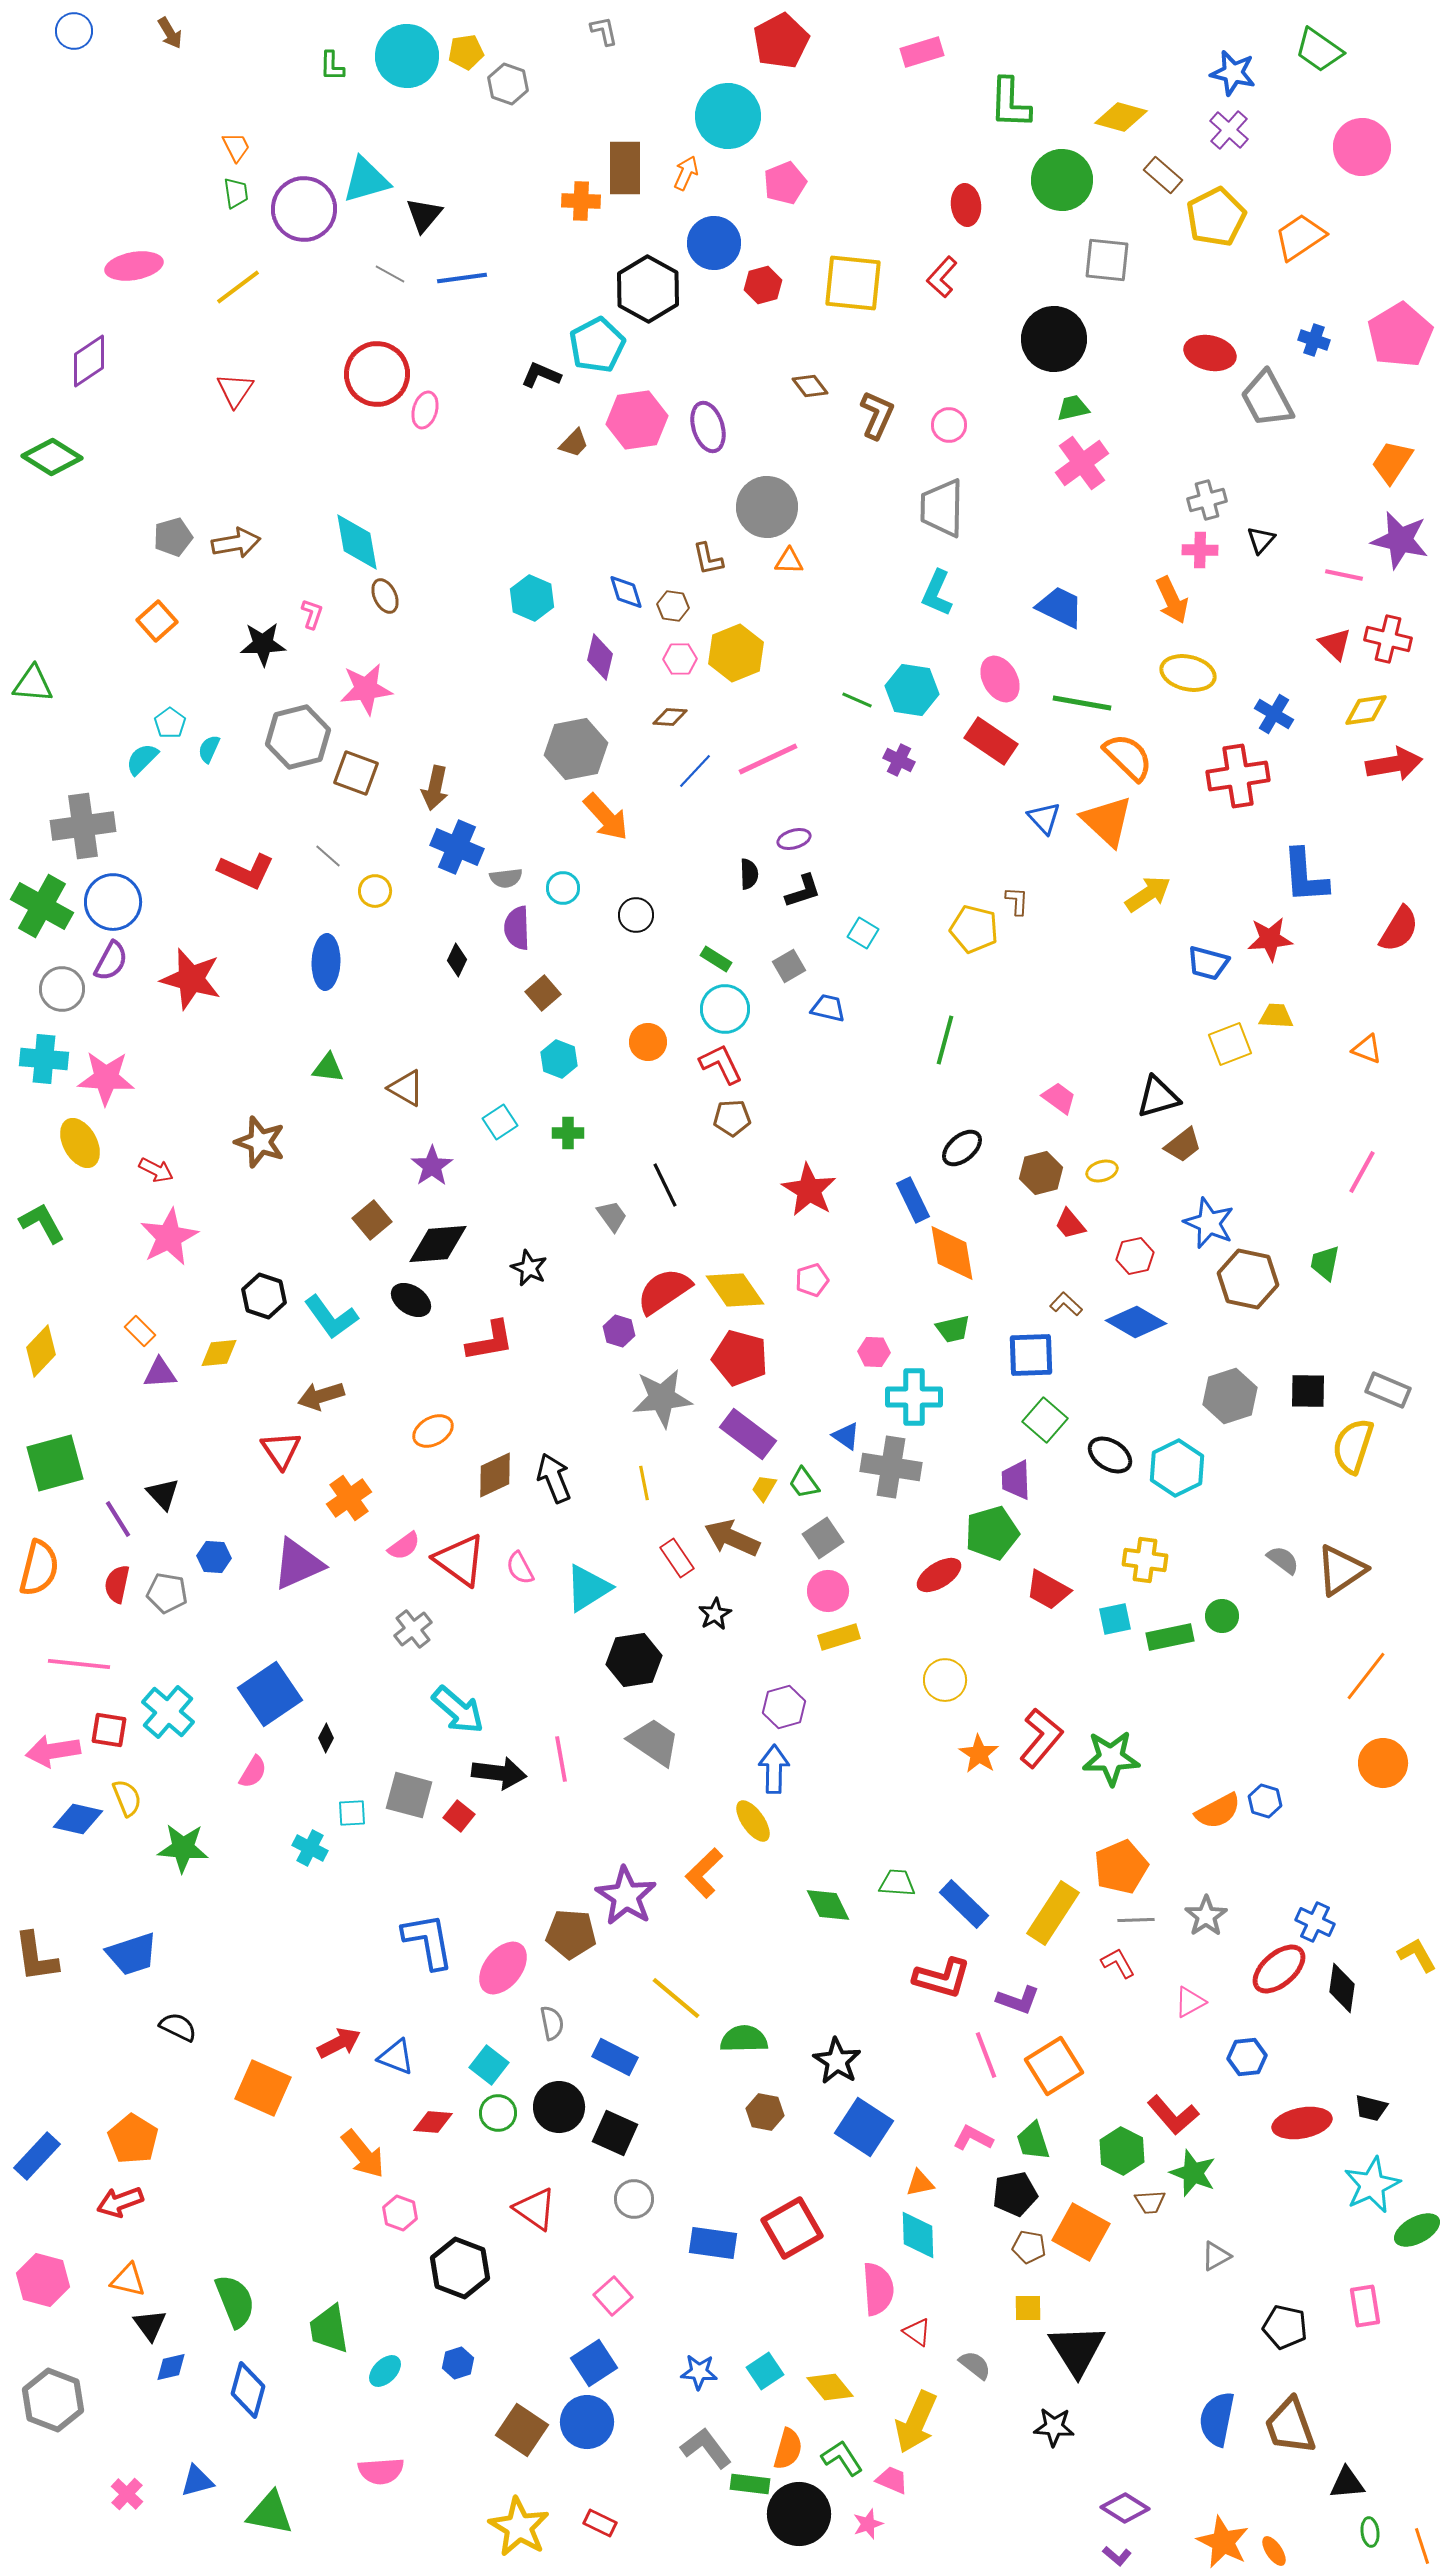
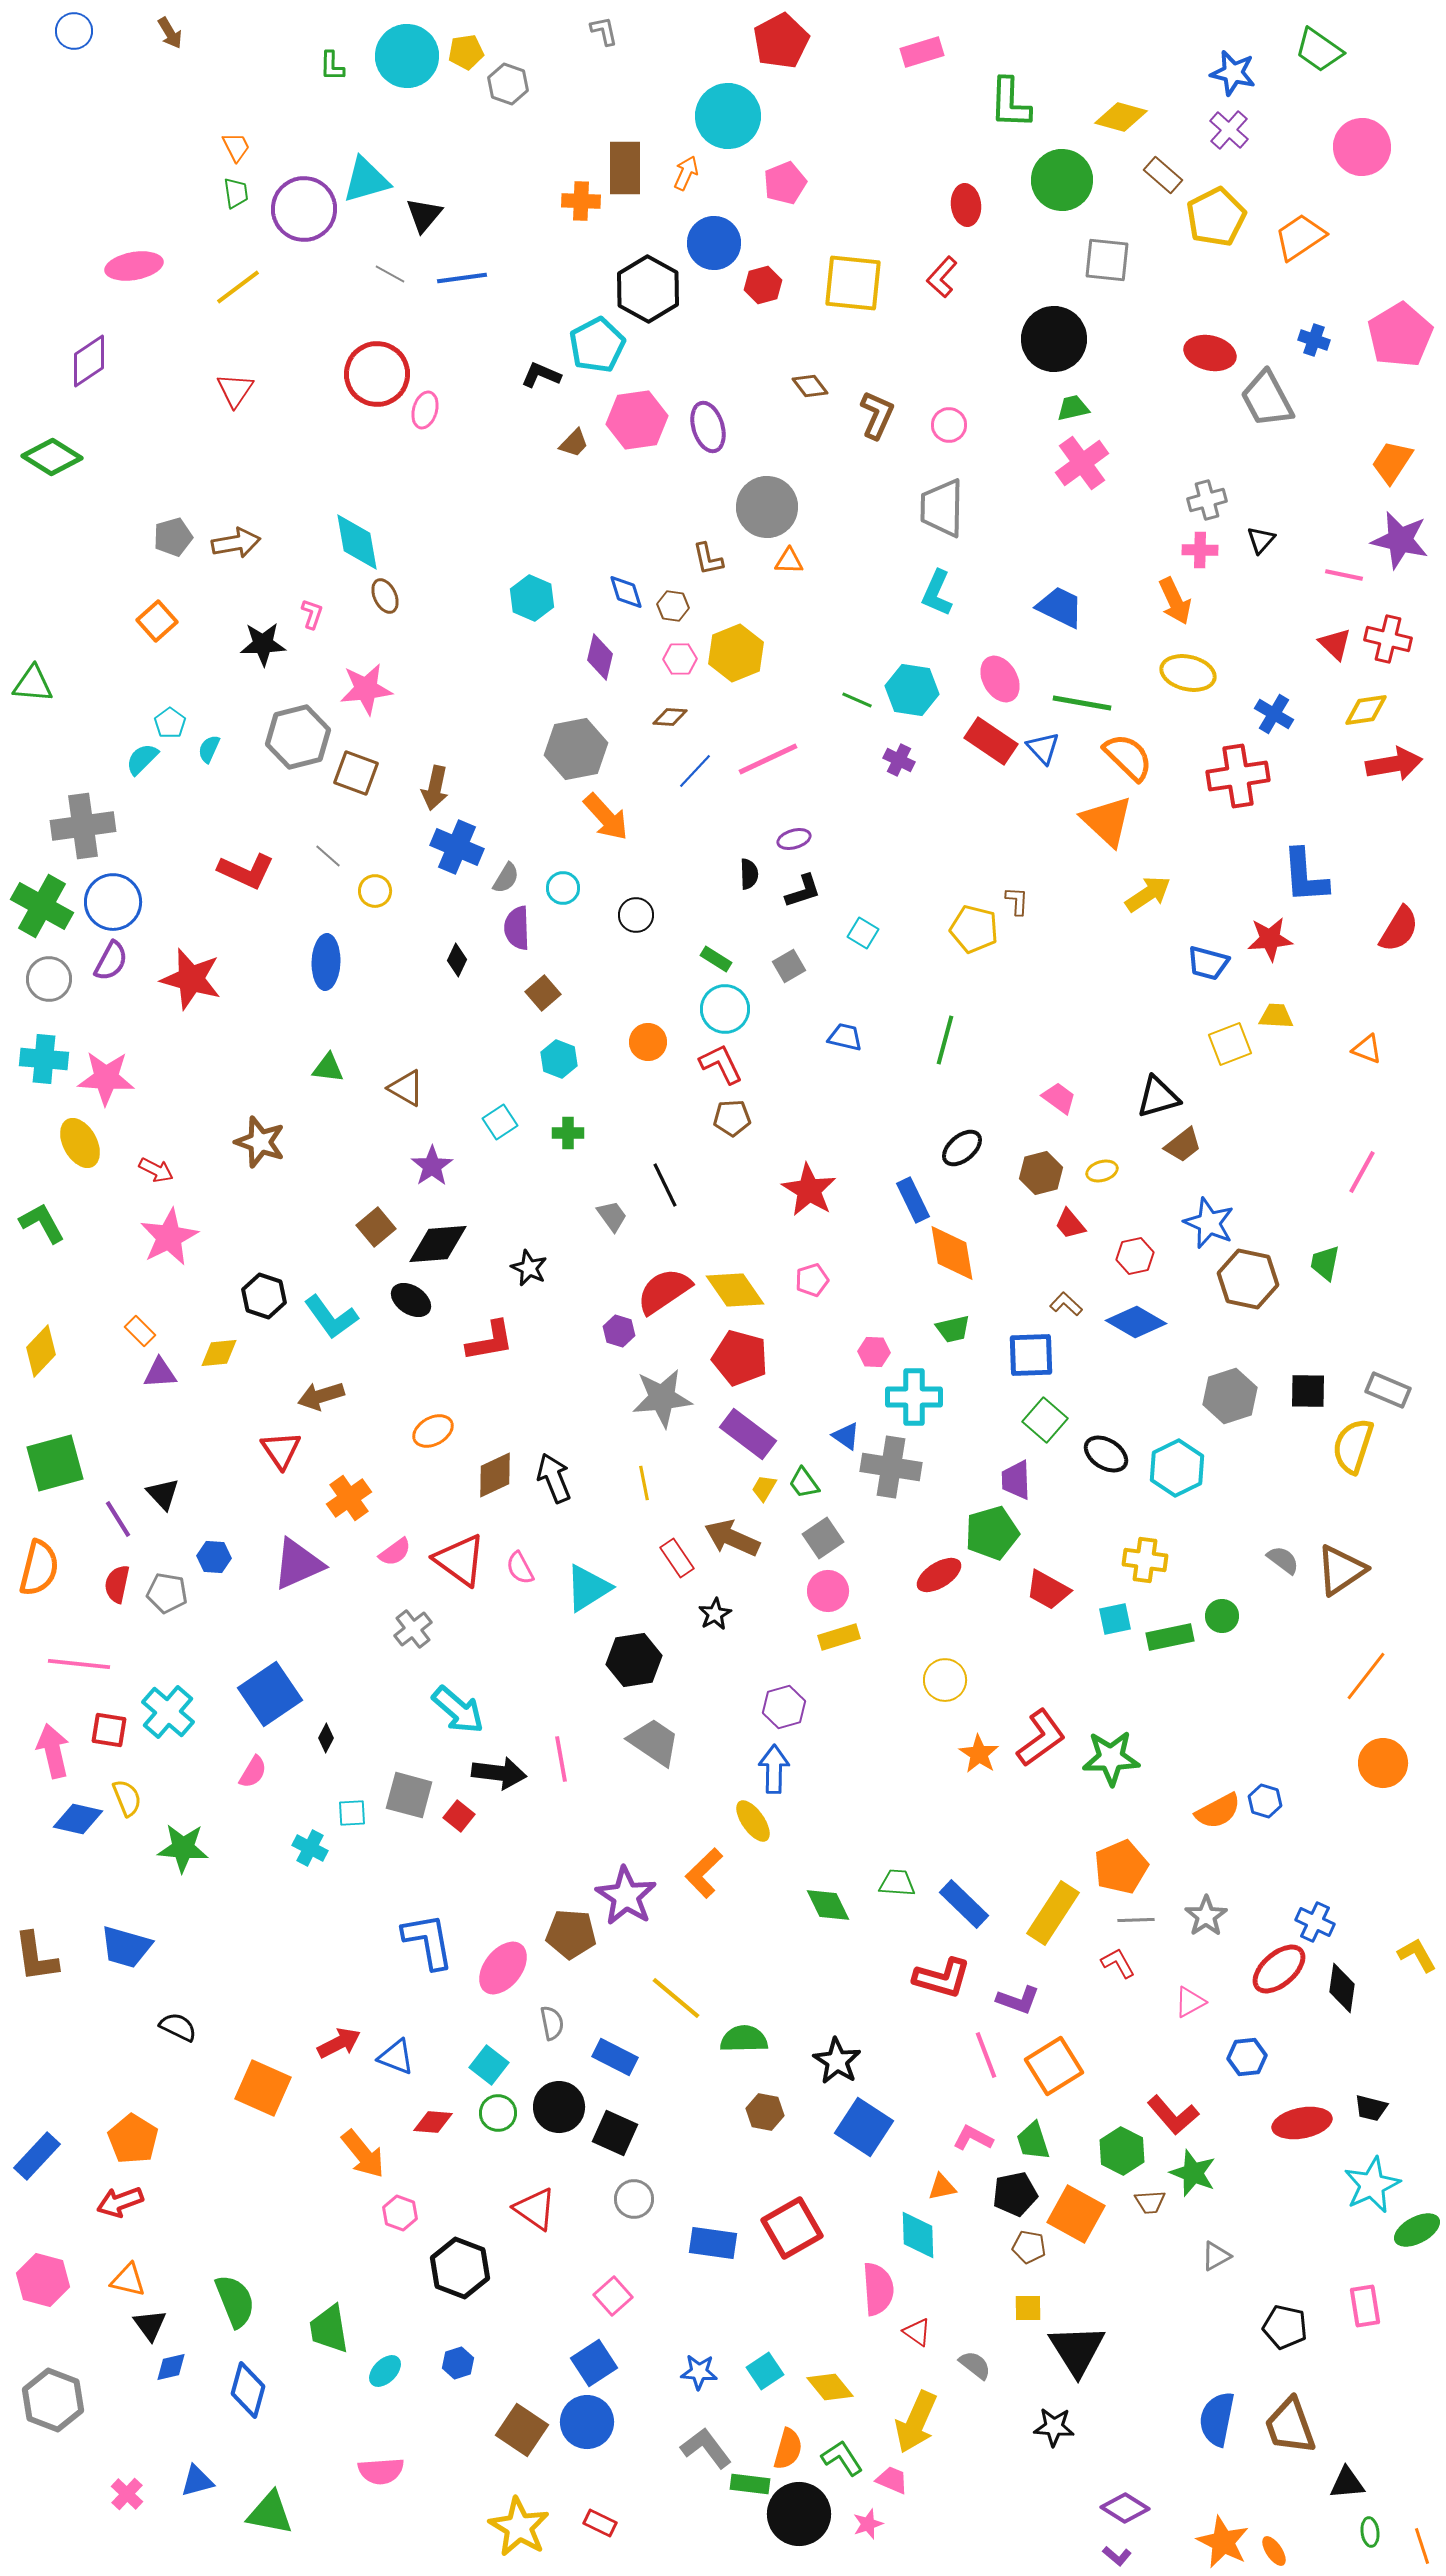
orange arrow at (1172, 600): moved 3 px right, 1 px down
blue triangle at (1044, 818): moved 1 px left, 70 px up
gray semicircle at (506, 878): rotated 52 degrees counterclockwise
gray circle at (62, 989): moved 13 px left, 10 px up
blue trapezoid at (828, 1008): moved 17 px right, 29 px down
brown square at (372, 1220): moved 4 px right, 7 px down
black ellipse at (1110, 1455): moved 4 px left, 1 px up
pink semicircle at (404, 1546): moved 9 px left, 6 px down
red L-shape at (1041, 1738): rotated 14 degrees clockwise
pink arrow at (53, 1751): rotated 86 degrees clockwise
blue trapezoid at (132, 1954): moved 6 px left, 7 px up; rotated 34 degrees clockwise
orange triangle at (920, 2183): moved 22 px right, 4 px down
orange square at (1081, 2232): moved 5 px left, 18 px up
